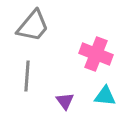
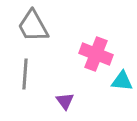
gray trapezoid: rotated 111 degrees clockwise
gray line: moved 2 px left, 2 px up
cyan triangle: moved 17 px right, 15 px up
